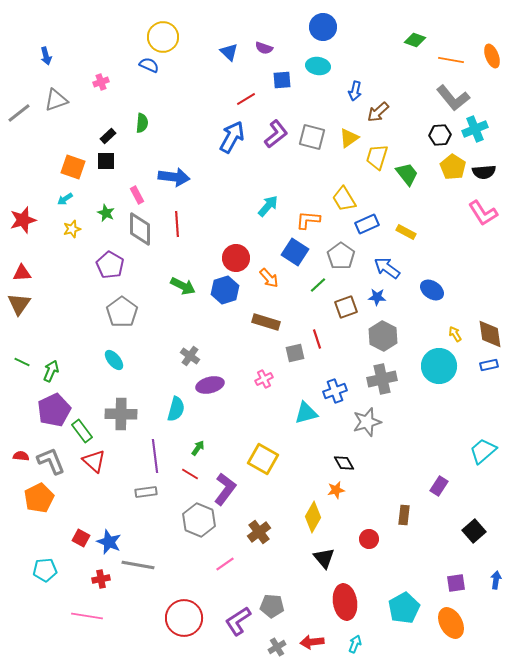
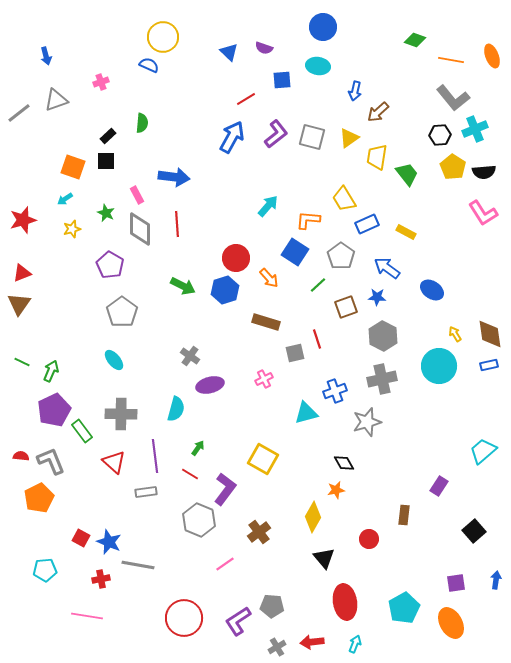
yellow trapezoid at (377, 157): rotated 8 degrees counterclockwise
red triangle at (22, 273): rotated 18 degrees counterclockwise
red triangle at (94, 461): moved 20 px right, 1 px down
